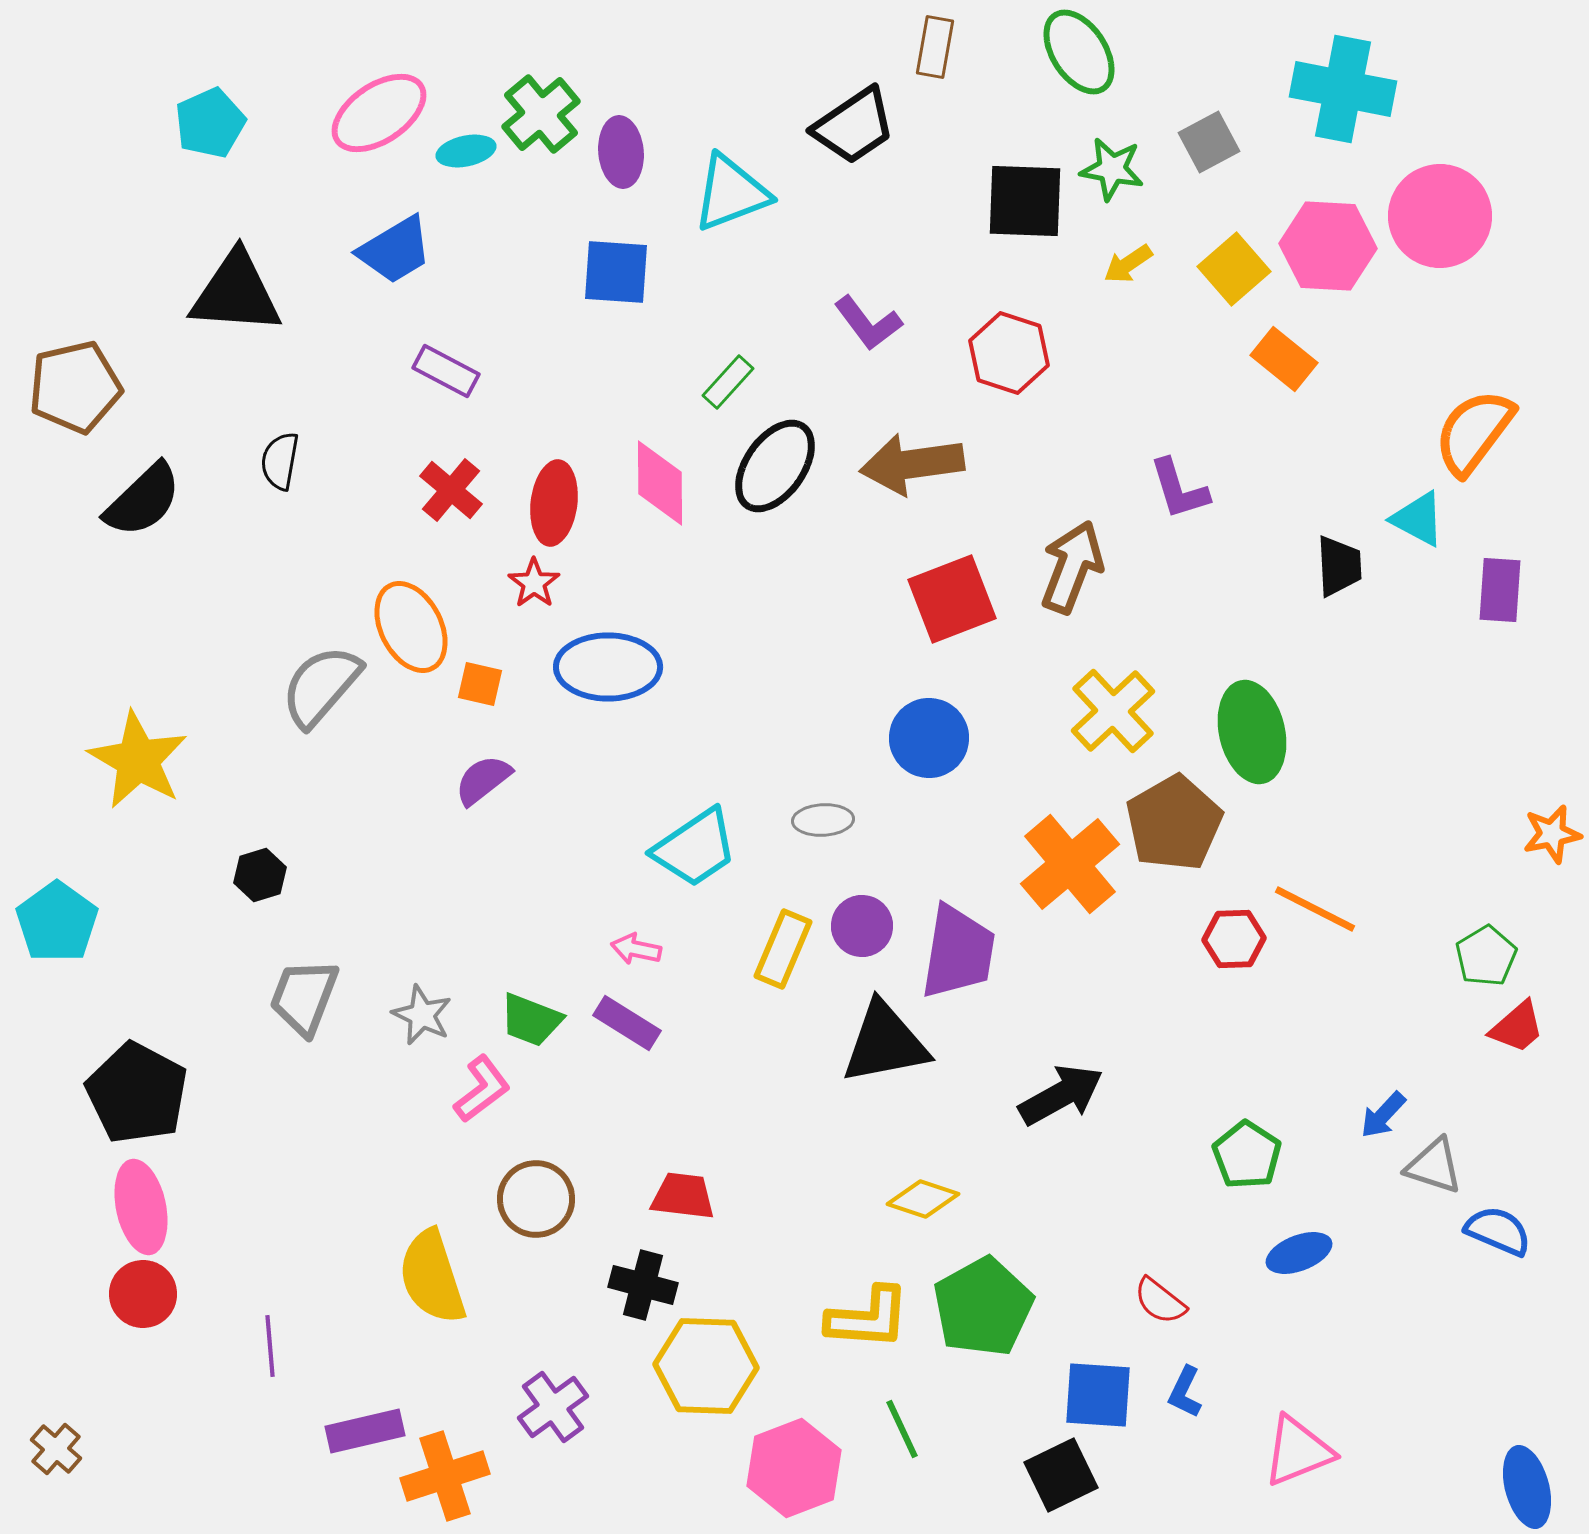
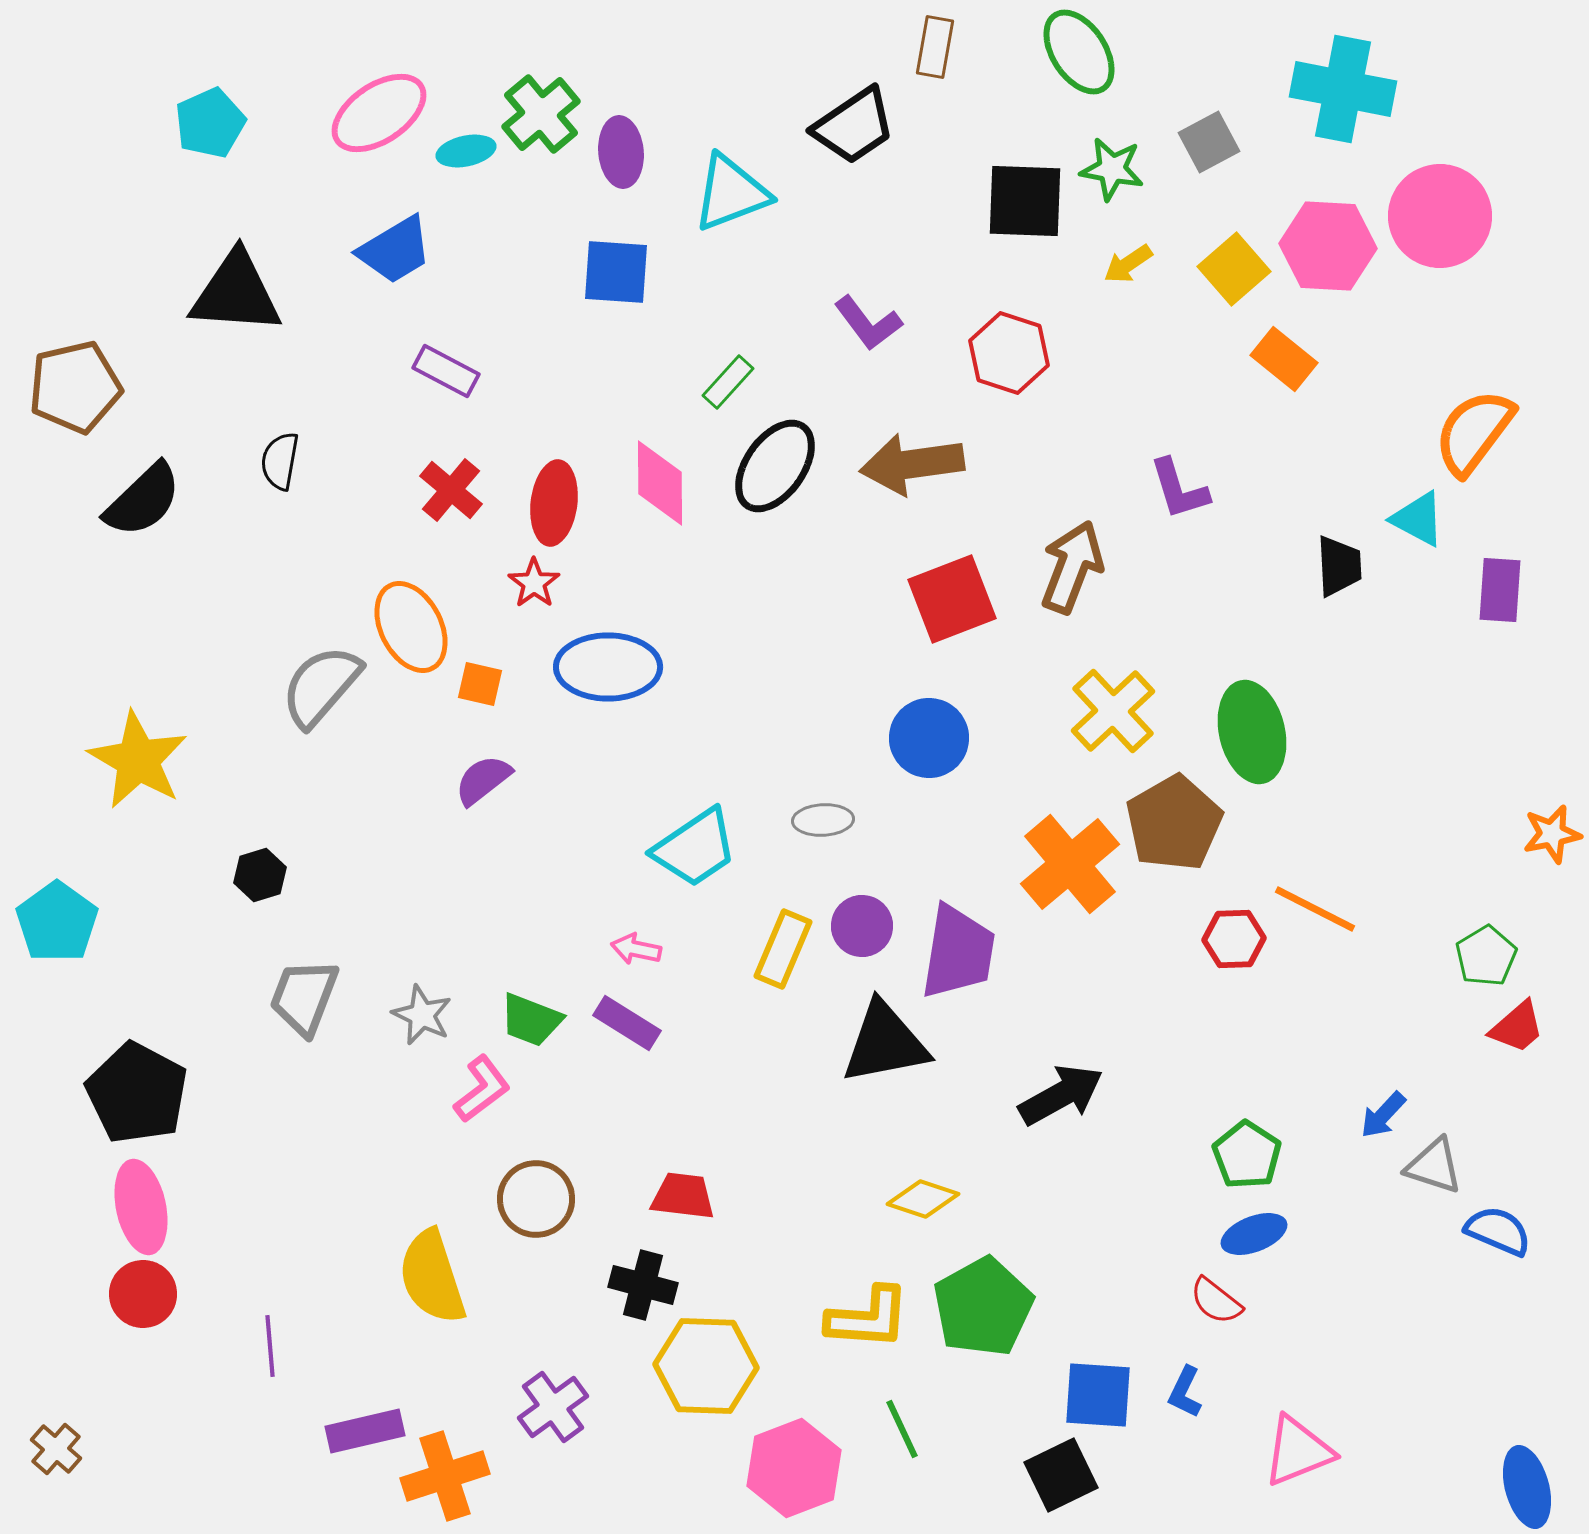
blue ellipse at (1299, 1253): moved 45 px left, 19 px up
red semicircle at (1160, 1301): moved 56 px right
